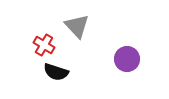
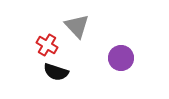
red cross: moved 3 px right
purple circle: moved 6 px left, 1 px up
